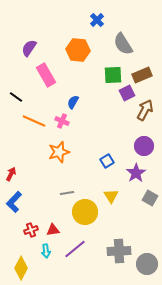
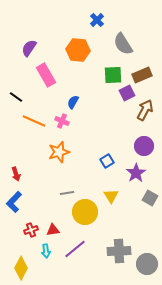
red arrow: moved 5 px right; rotated 136 degrees clockwise
